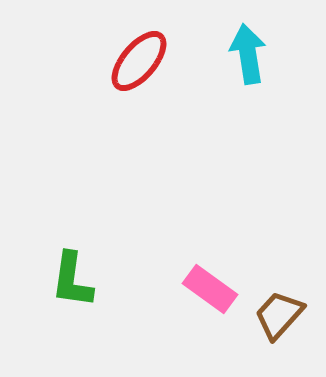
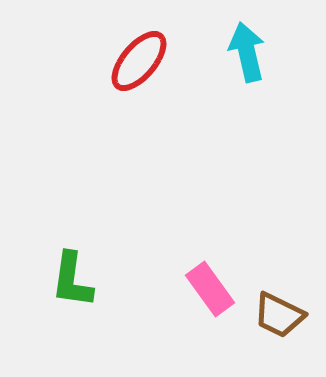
cyan arrow: moved 1 px left, 2 px up; rotated 4 degrees counterclockwise
pink rectangle: rotated 18 degrees clockwise
brown trapezoid: rotated 106 degrees counterclockwise
